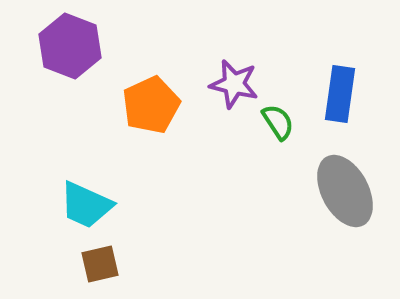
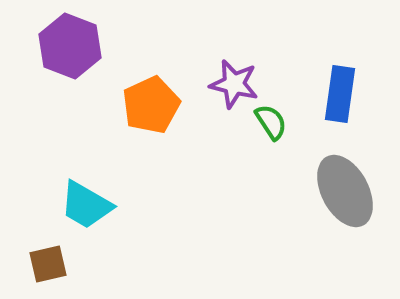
green semicircle: moved 7 px left
cyan trapezoid: rotated 6 degrees clockwise
brown square: moved 52 px left
